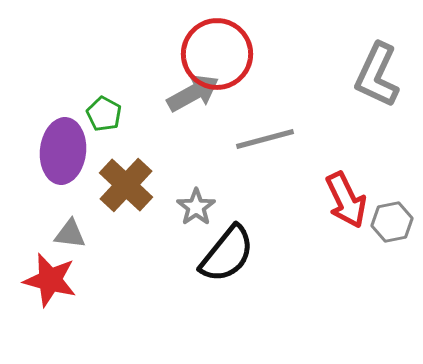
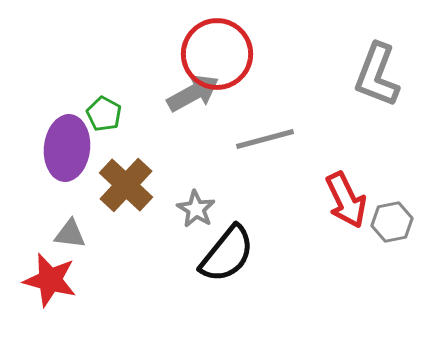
gray L-shape: rotated 4 degrees counterclockwise
purple ellipse: moved 4 px right, 3 px up
gray star: moved 2 px down; rotated 6 degrees counterclockwise
